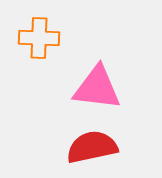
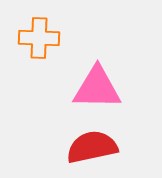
pink triangle: rotated 6 degrees counterclockwise
